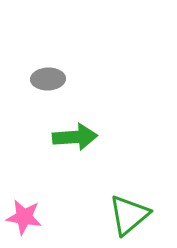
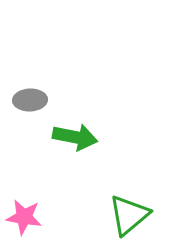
gray ellipse: moved 18 px left, 21 px down
green arrow: rotated 15 degrees clockwise
